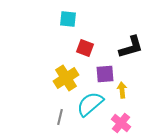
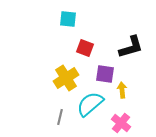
purple square: rotated 12 degrees clockwise
